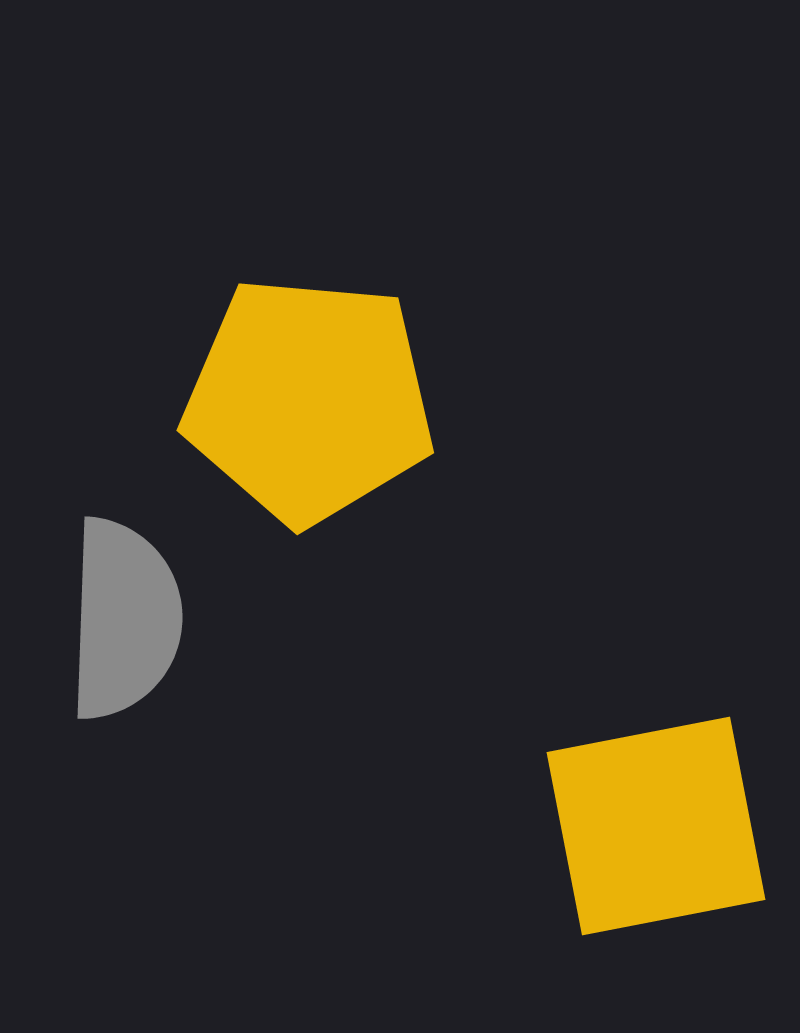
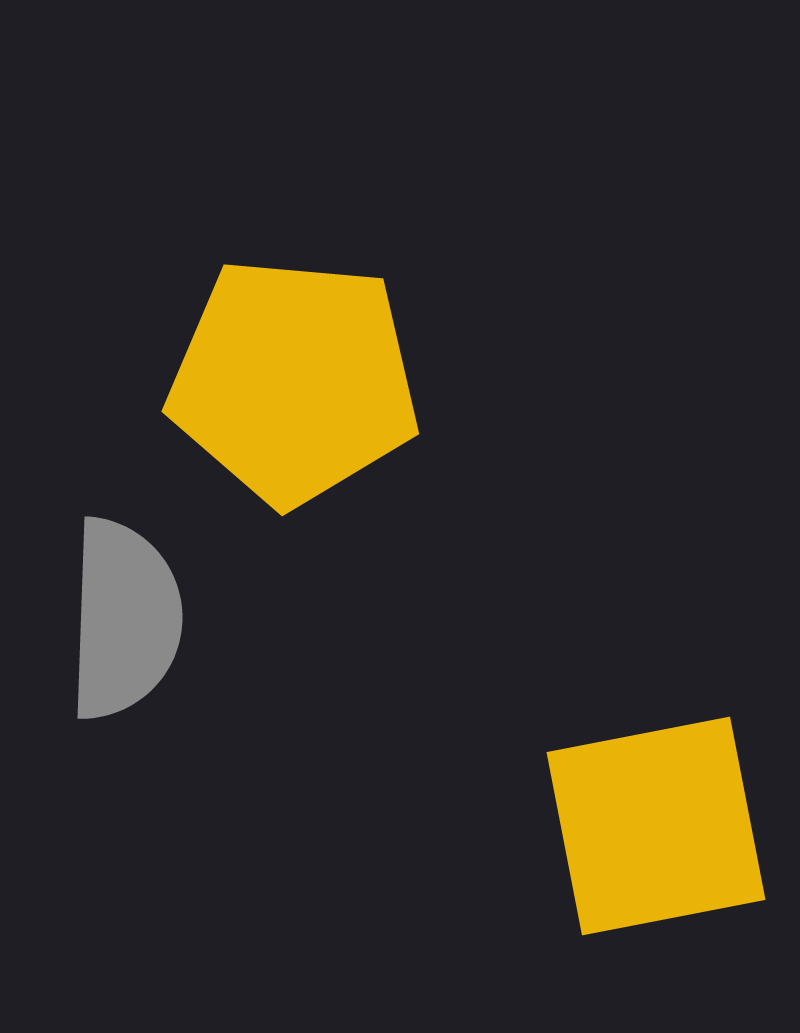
yellow pentagon: moved 15 px left, 19 px up
